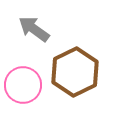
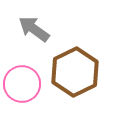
pink circle: moved 1 px left, 1 px up
